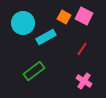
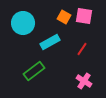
pink square: rotated 18 degrees counterclockwise
cyan rectangle: moved 4 px right, 5 px down
